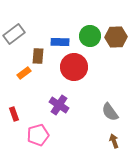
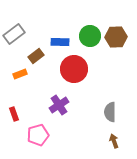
brown rectangle: moved 2 px left; rotated 49 degrees clockwise
red circle: moved 2 px down
orange rectangle: moved 4 px left, 1 px down; rotated 16 degrees clockwise
purple cross: rotated 24 degrees clockwise
gray semicircle: rotated 36 degrees clockwise
